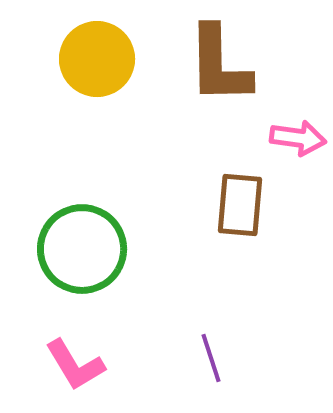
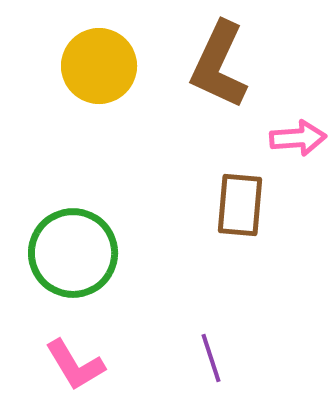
yellow circle: moved 2 px right, 7 px down
brown L-shape: rotated 26 degrees clockwise
pink arrow: rotated 12 degrees counterclockwise
green circle: moved 9 px left, 4 px down
